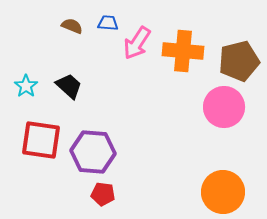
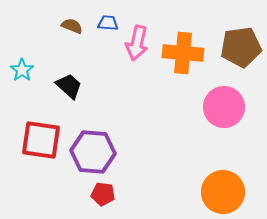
pink arrow: rotated 20 degrees counterclockwise
orange cross: moved 2 px down
brown pentagon: moved 2 px right, 14 px up; rotated 6 degrees clockwise
cyan star: moved 4 px left, 16 px up
